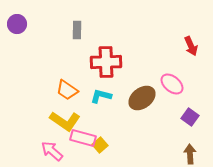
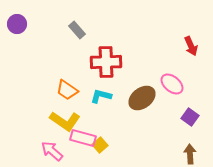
gray rectangle: rotated 42 degrees counterclockwise
